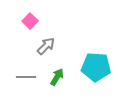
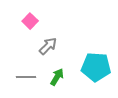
gray arrow: moved 2 px right
